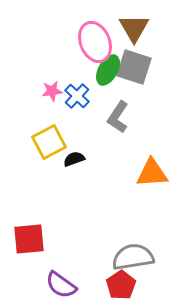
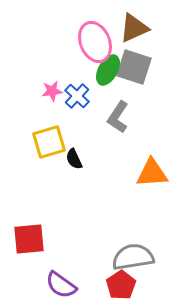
brown triangle: rotated 36 degrees clockwise
yellow square: rotated 12 degrees clockwise
black semicircle: rotated 95 degrees counterclockwise
